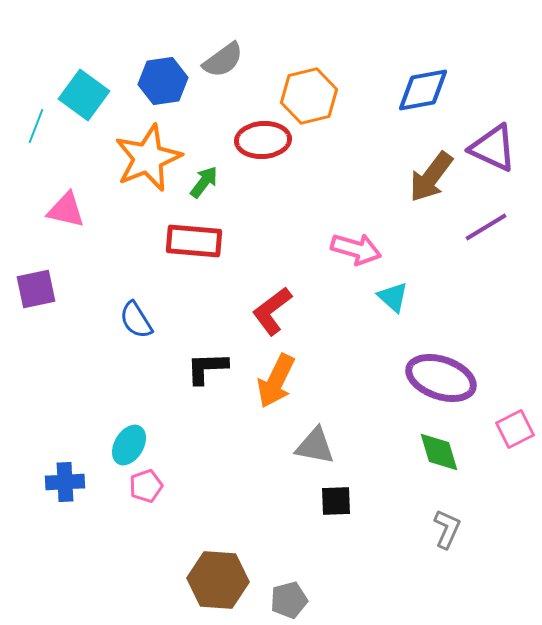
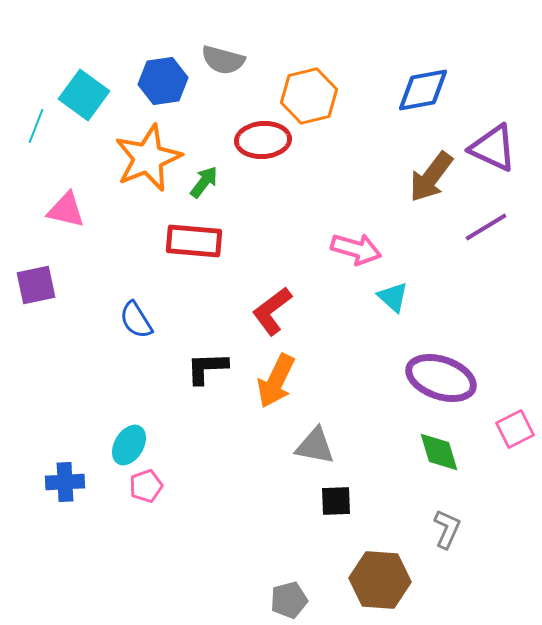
gray semicircle: rotated 51 degrees clockwise
purple square: moved 4 px up
brown hexagon: moved 162 px right
